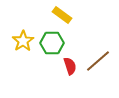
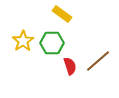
yellow rectangle: moved 1 px up
